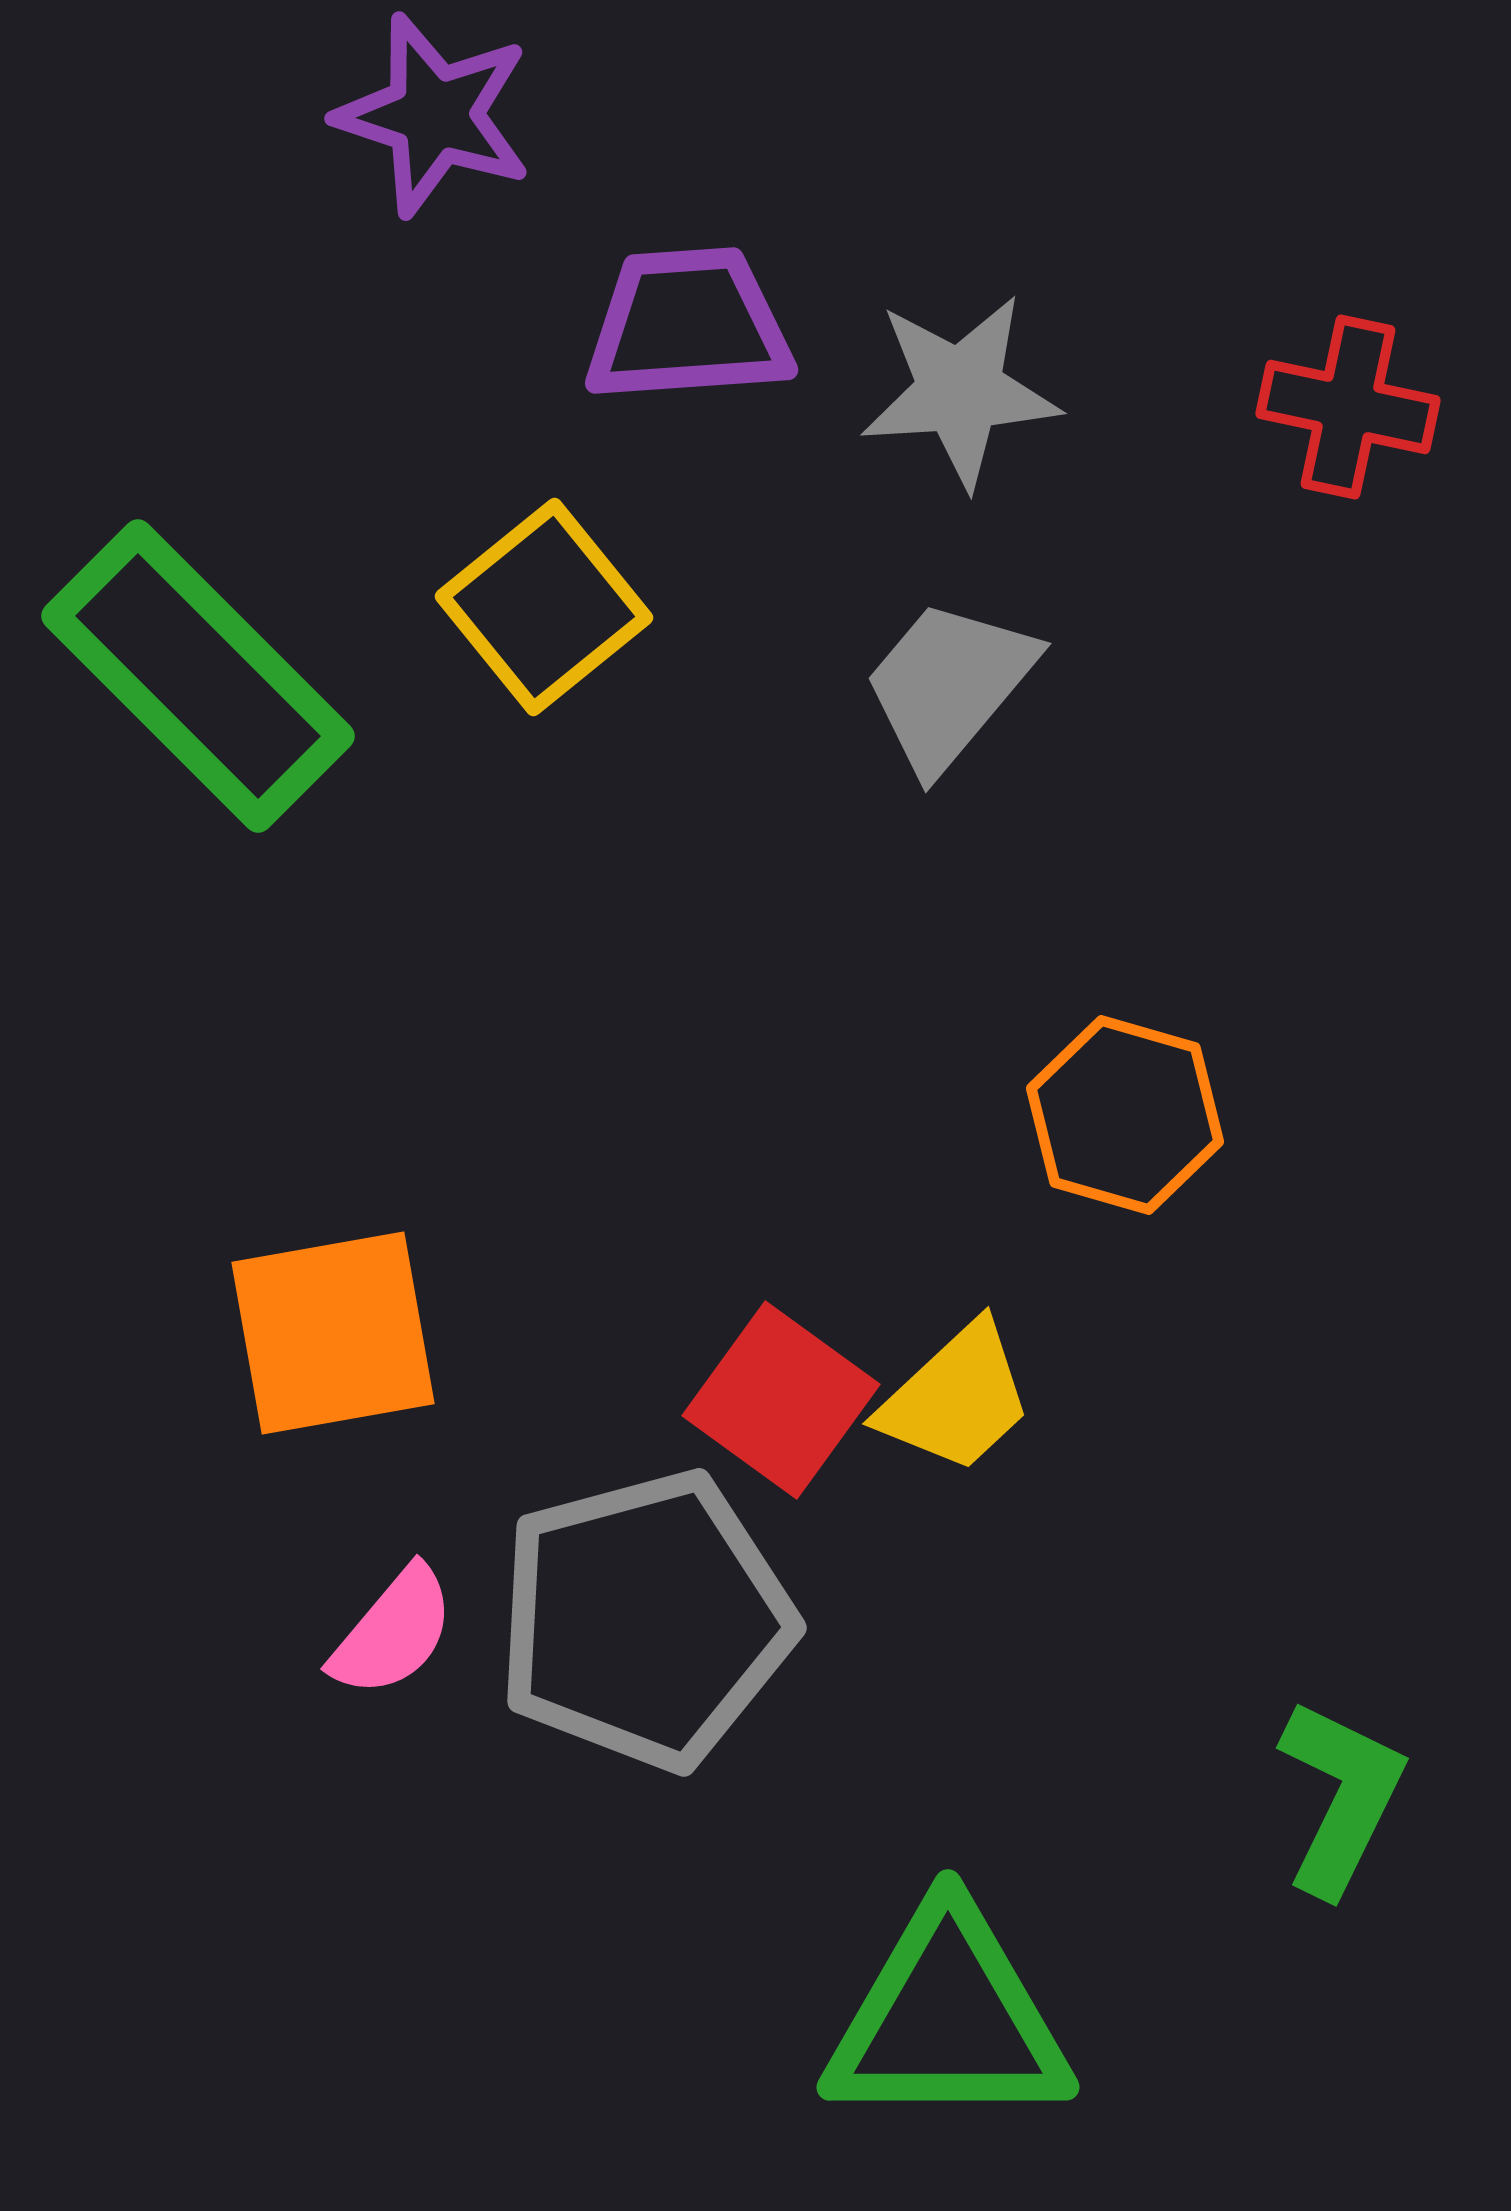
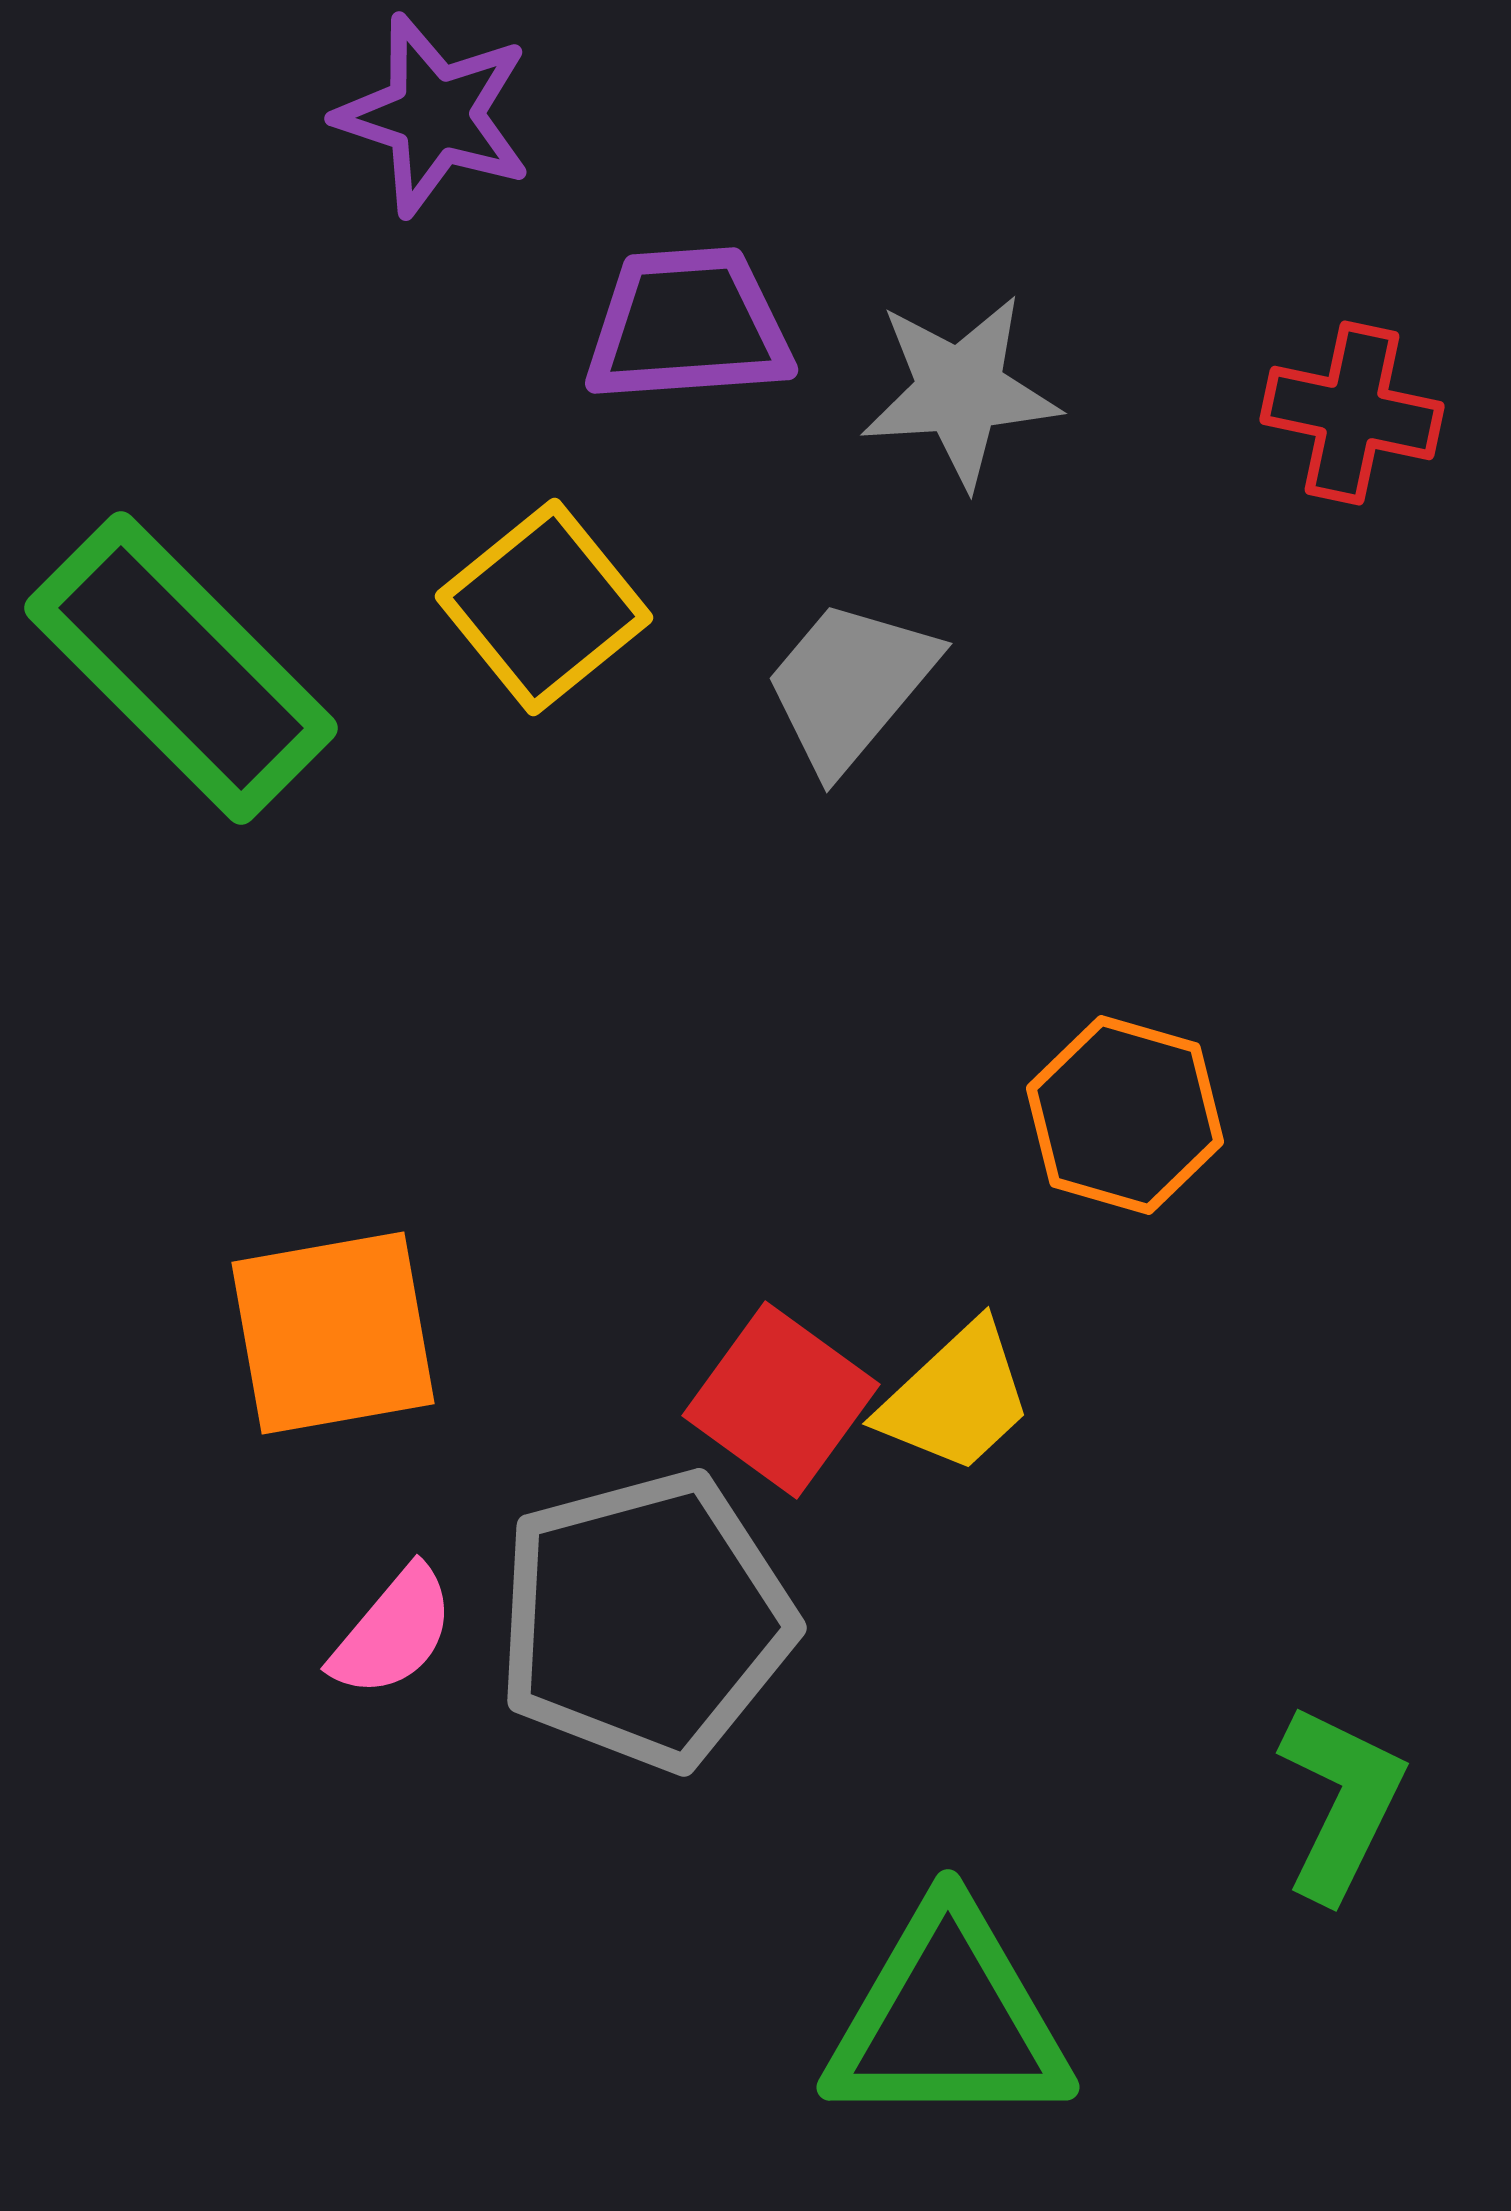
red cross: moved 4 px right, 6 px down
green rectangle: moved 17 px left, 8 px up
gray trapezoid: moved 99 px left
green L-shape: moved 5 px down
